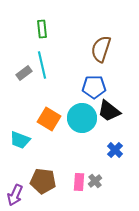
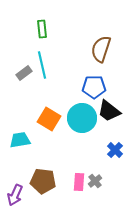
cyan trapezoid: rotated 150 degrees clockwise
